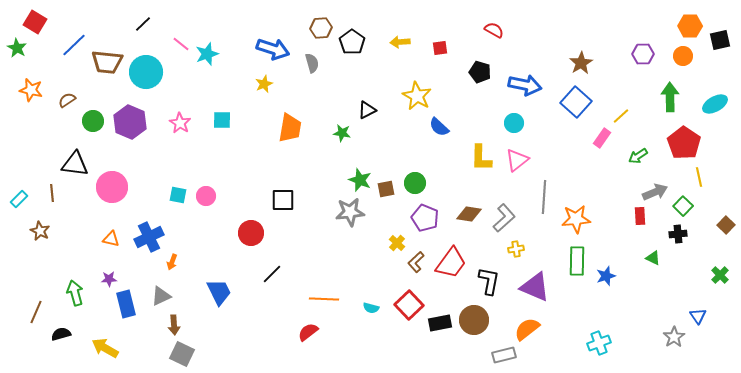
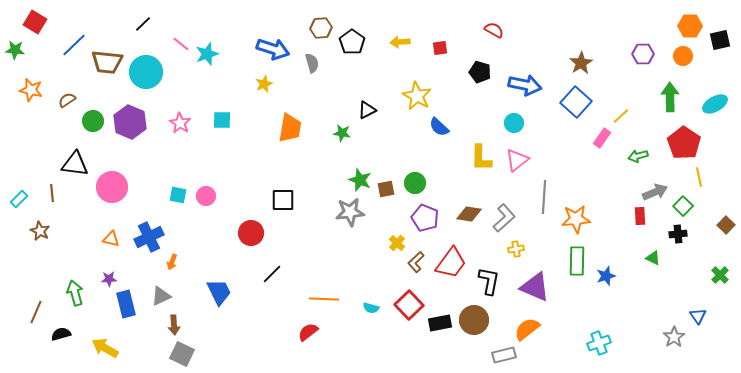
green star at (17, 48): moved 2 px left, 2 px down; rotated 24 degrees counterclockwise
green arrow at (638, 156): rotated 18 degrees clockwise
